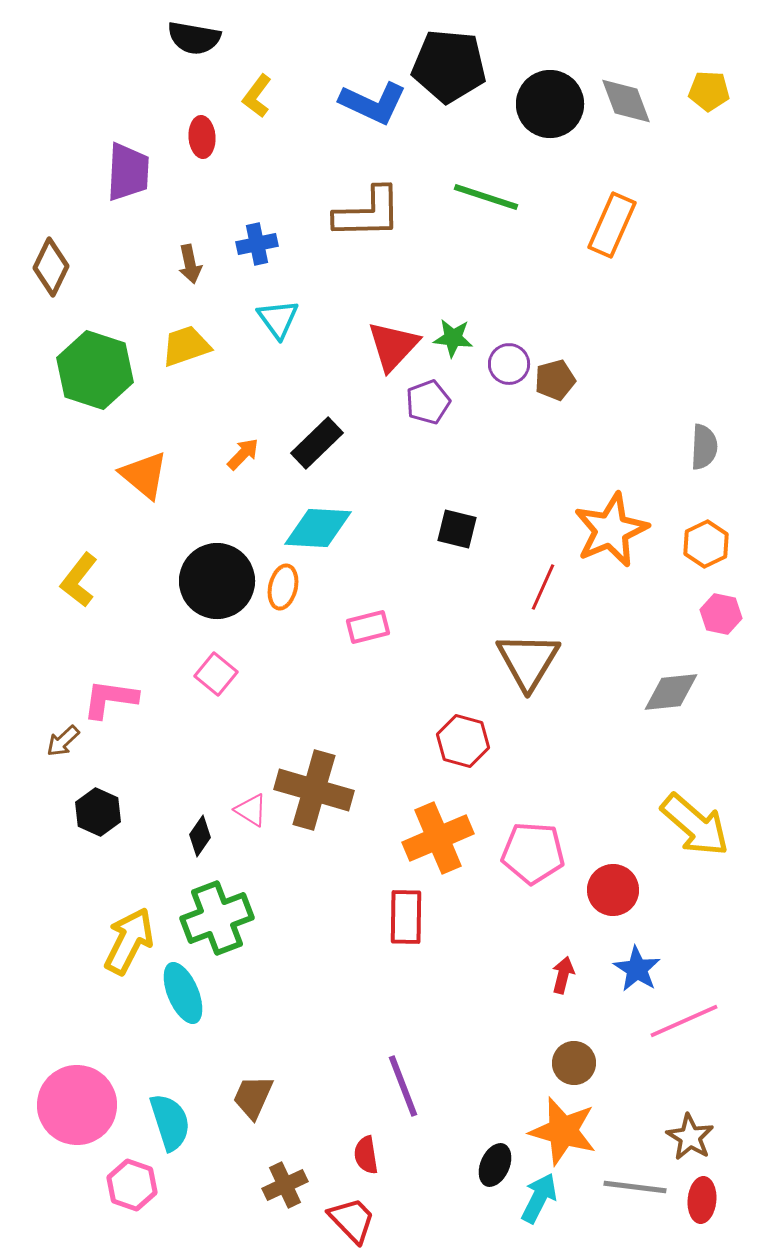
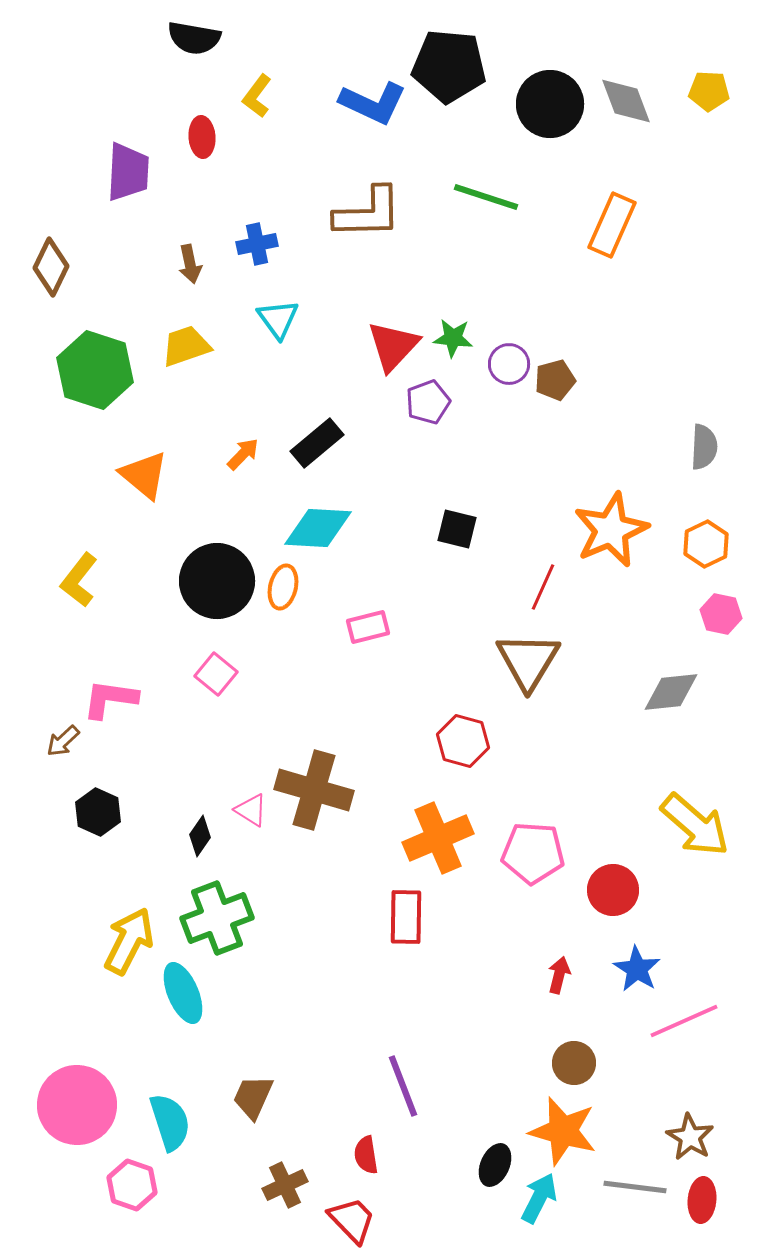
black rectangle at (317, 443): rotated 4 degrees clockwise
red arrow at (563, 975): moved 4 px left
